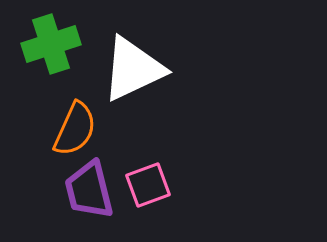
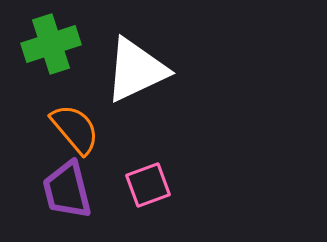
white triangle: moved 3 px right, 1 px down
orange semicircle: rotated 64 degrees counterclockwise
purple trapezoid: moved 22 px left
